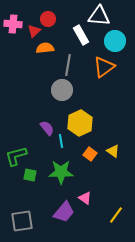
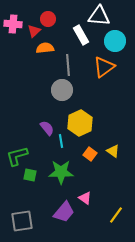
gray line: rotated 15 degrees counterclockwise
green L-shape: moved 1 px right
